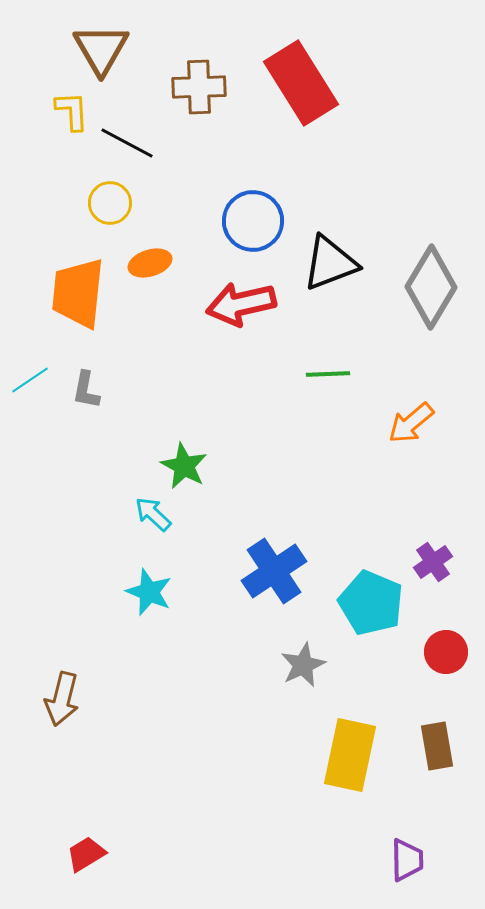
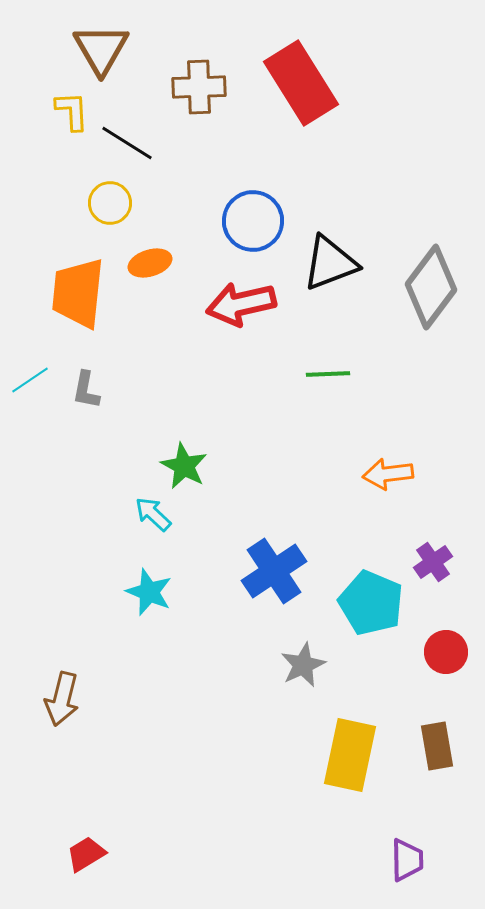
black line: rotated 4 degrees clockwise
gray diamond: rotated 6 degrees clockwise
orange arrow: moved 23 px left, 51 px down; rotated 33 degrees clockwise
